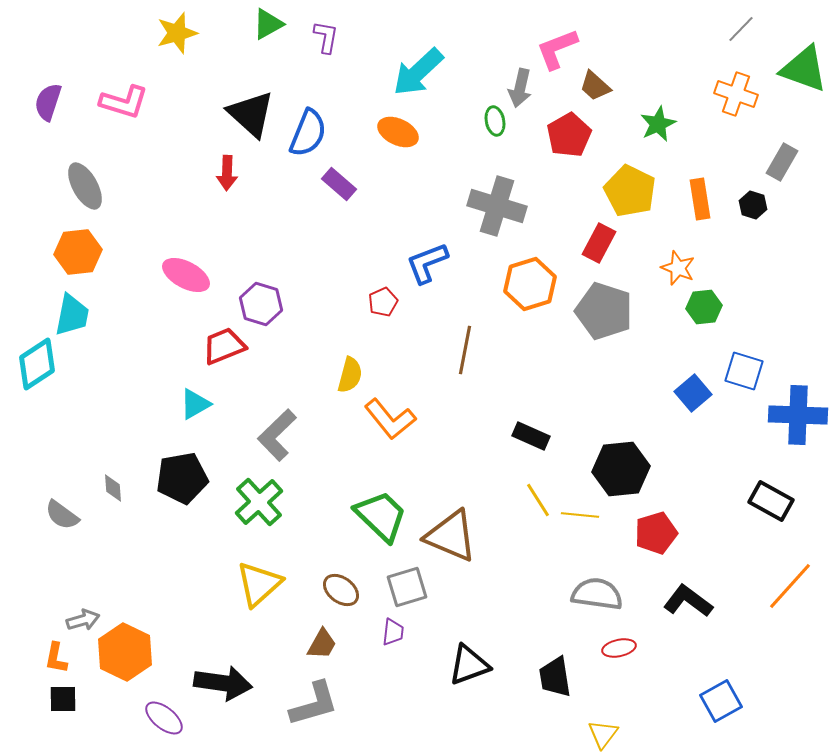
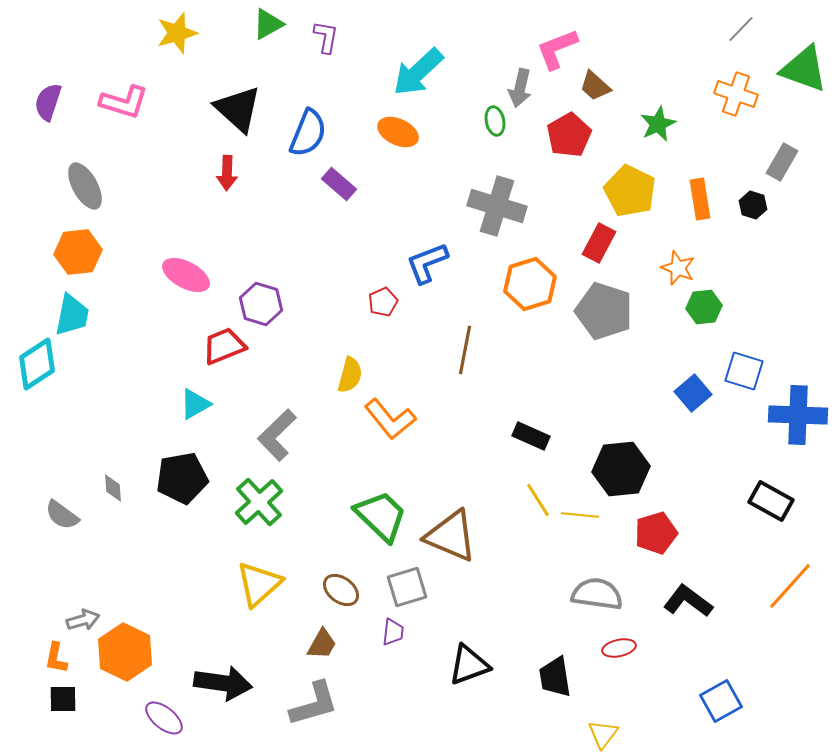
black triangle at (251, 114): moved 13 px left, 5 px up
